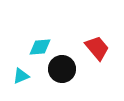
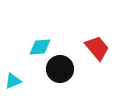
black circle: moved 2 px left
cyan triangle: moved 8 px left, 5 px down
